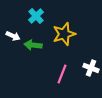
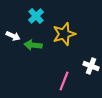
white cross: moved 2 px up
pink line: moved 2 px right, 7 px down
